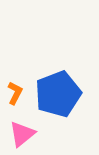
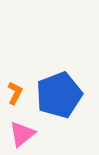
blue pentagon: moved 1 px right, 1 px down
